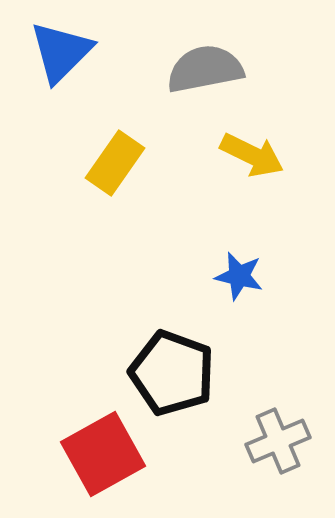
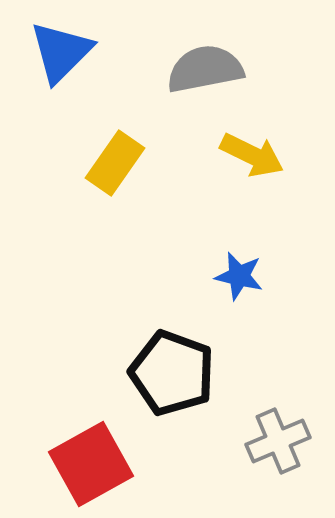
red square: moved 12 px left, 10 px down
